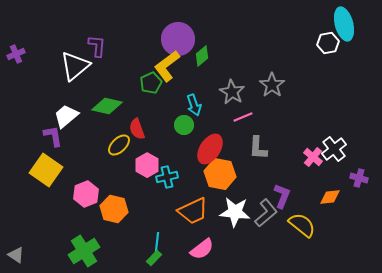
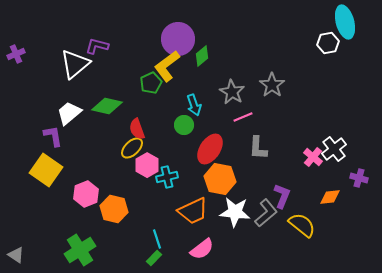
cyan ellipse at (344, 24): moved 1 px right, 2 px up
purple L-shape at (97, 46): rotated 80 degrees counterclockwise
white triangle at (75, 66): moved 2 px up
white trapezoid at (66, 116): moved 3 px right, 3 px up
yellow ellipse at (119, 145): moved 13 px right, 3 px down
orange hexagon at (220, 174): moved 5 px down
cyan line at (157, 242): moved 3 px up; rotated 24 degrees counterclockwise
green cross at (84, 251): moved 4 px left, 1 px up
